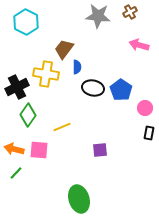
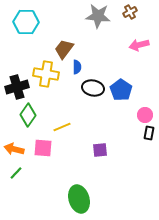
cyan hexagon: rotated 25 degrees counterclockwise
pink arrow: rotated 30 degrees counterclockwise
black cross: rotated 10 degrees clockwise
pink circle: moved 7 px down
pink square: moved 4 px right, 2 px up
